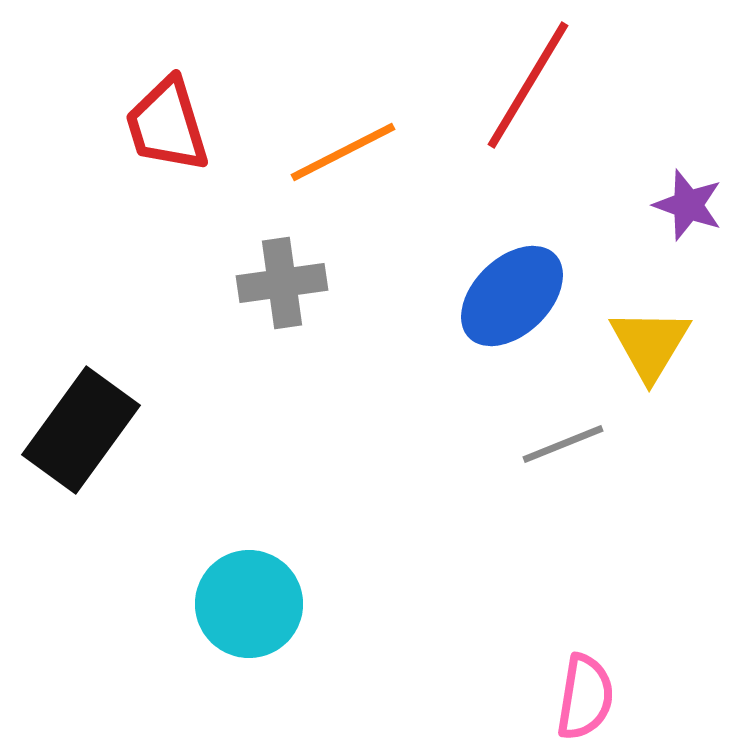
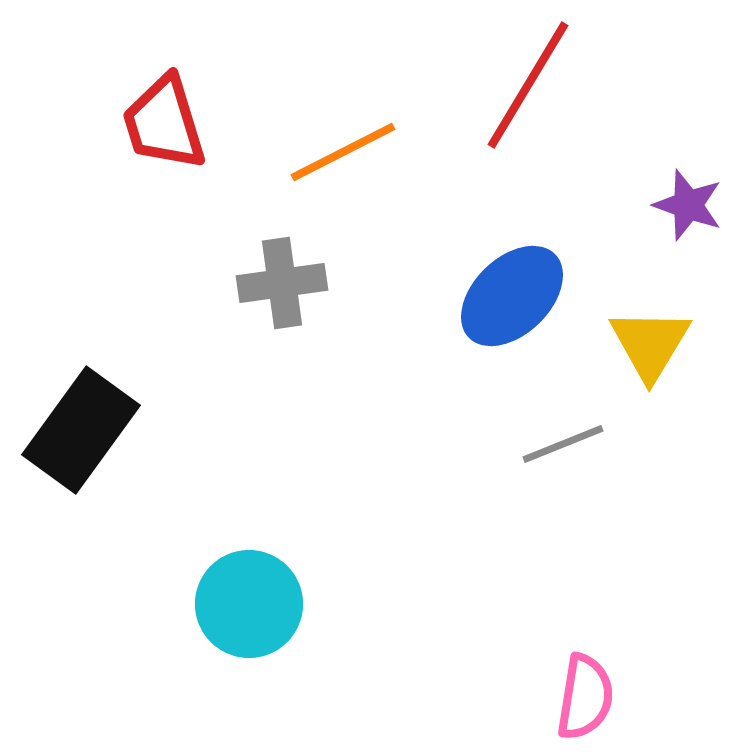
red trapezoid: moved 3 px left, 2 px up
